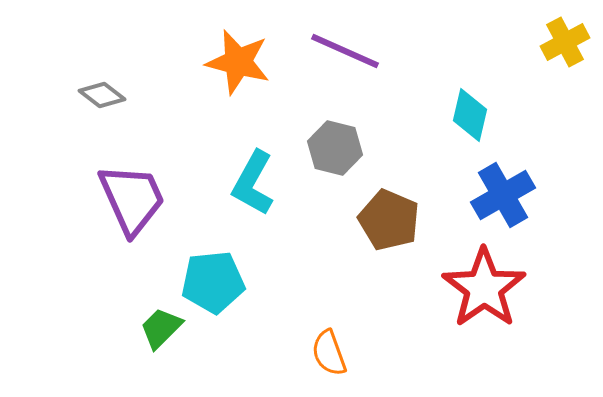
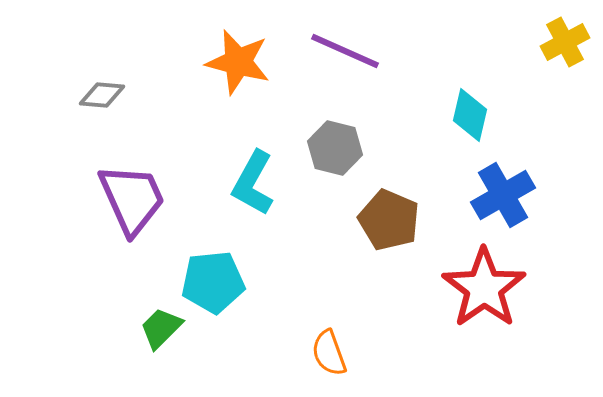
gray diamond: rotated 33 degrees counterclockwise
